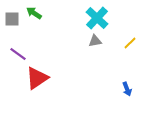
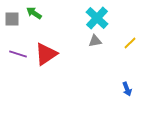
purple line: rotated 18 degrees counterclockwise
red triangle: moved 9 px right, 24 px up
